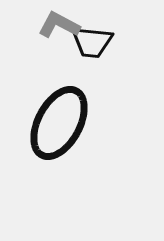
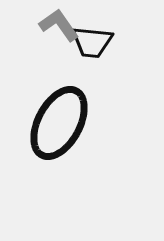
gray L-shape: rotated 27 degrees clockwise
